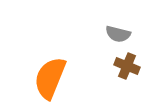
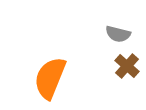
brown cross: rotated 20 degrees clockwise
